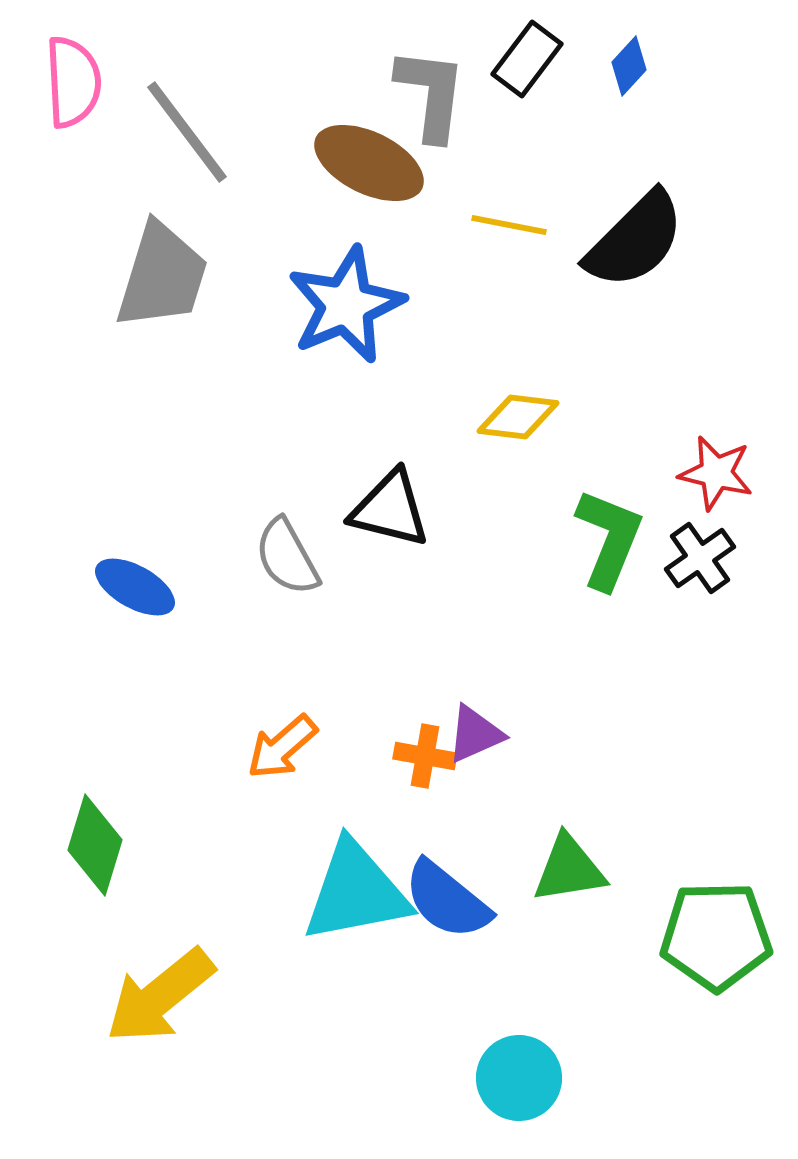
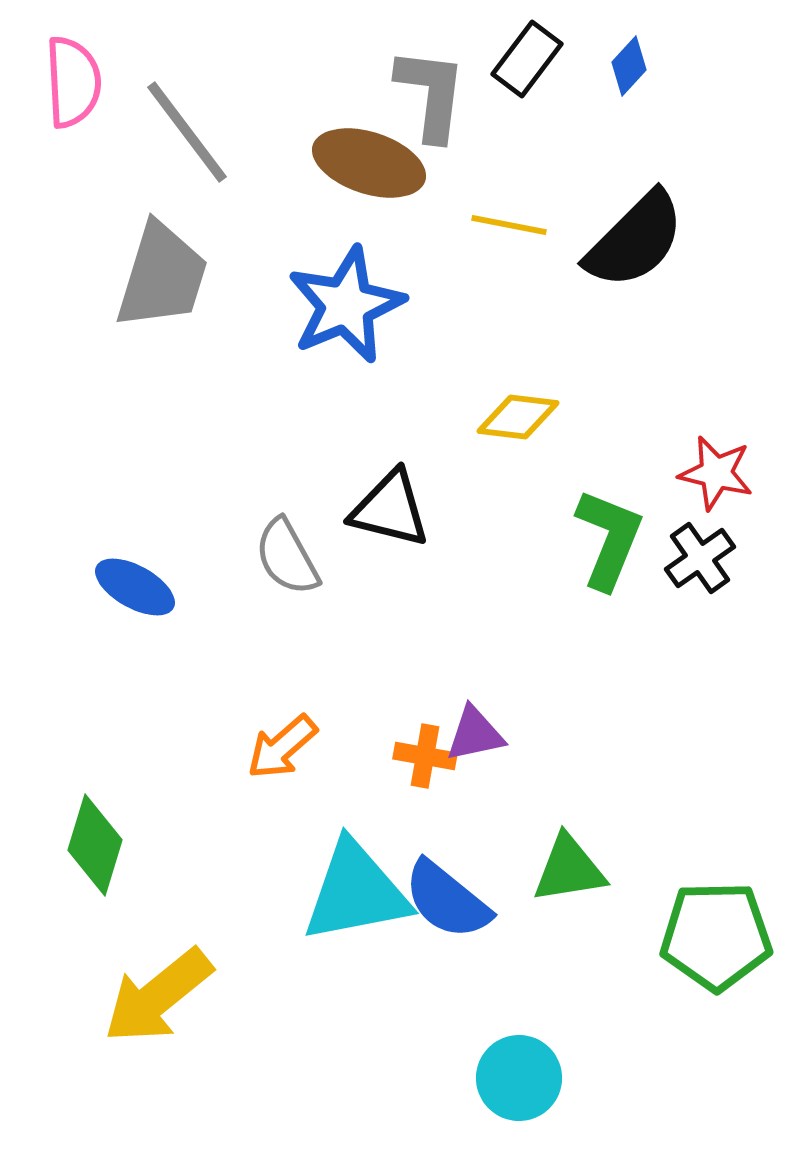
brown ellipse: rotated 8 degrees counterclockwise
purple triangle: rotated 12 degrees clockwise
yellow arrow: moved 2 px left
